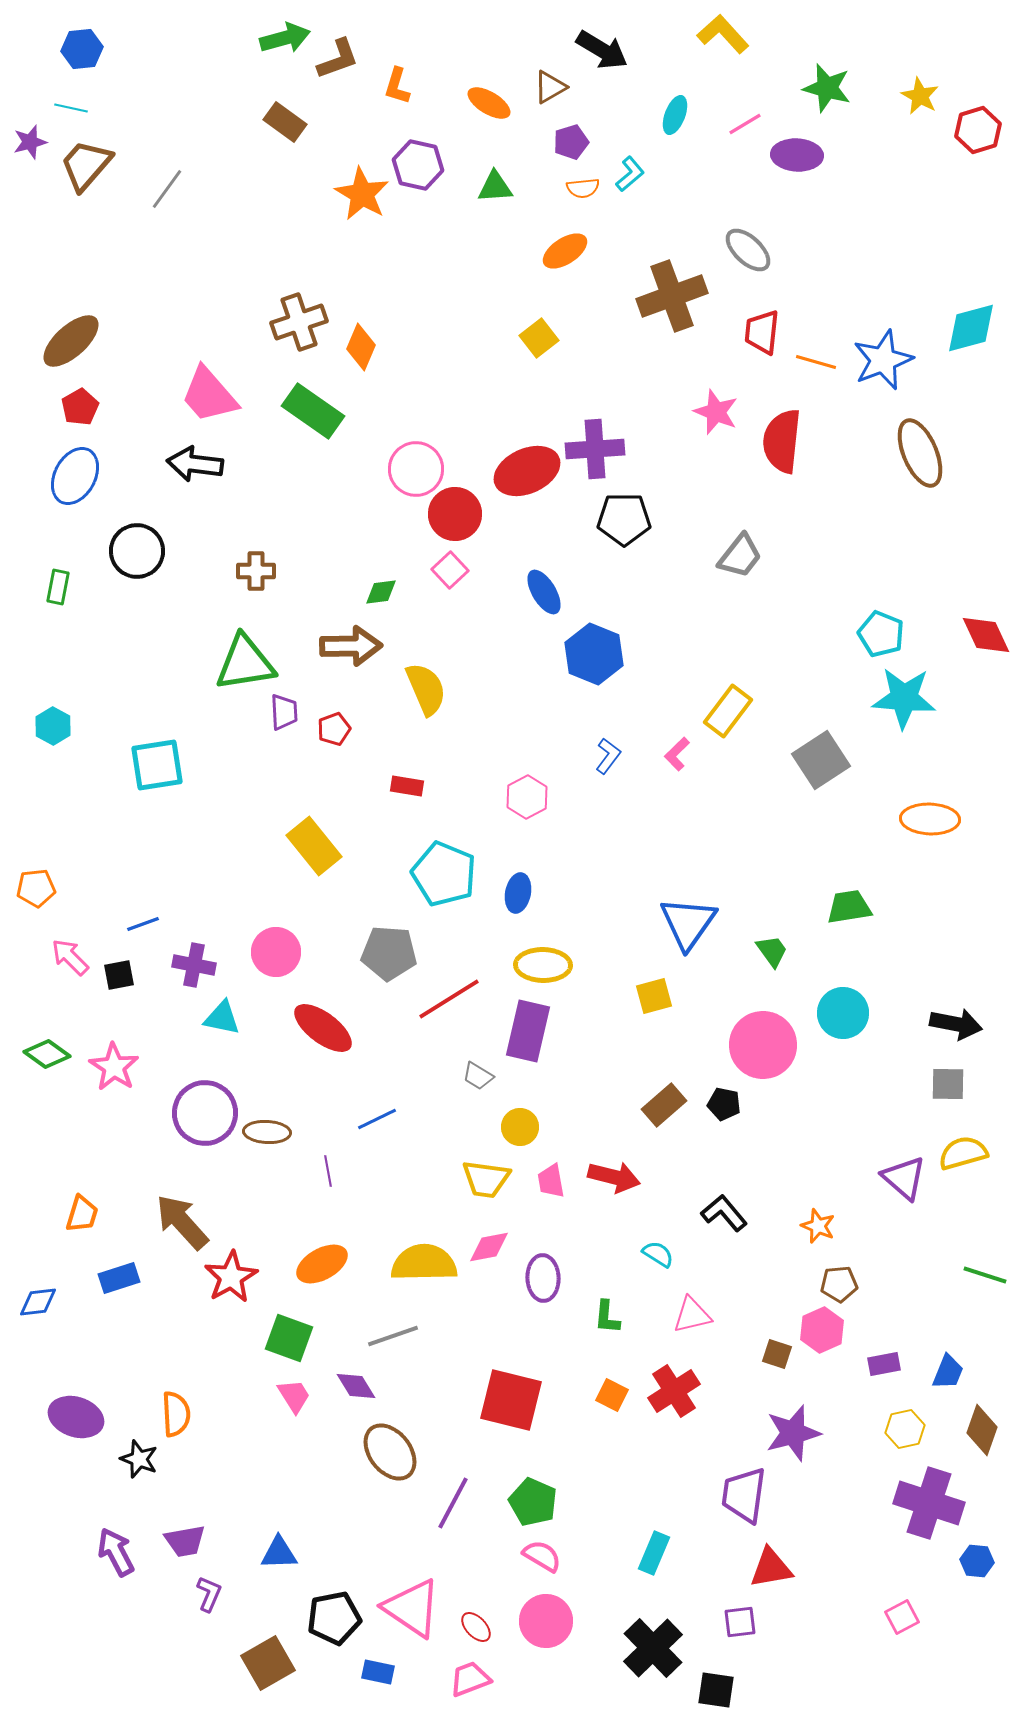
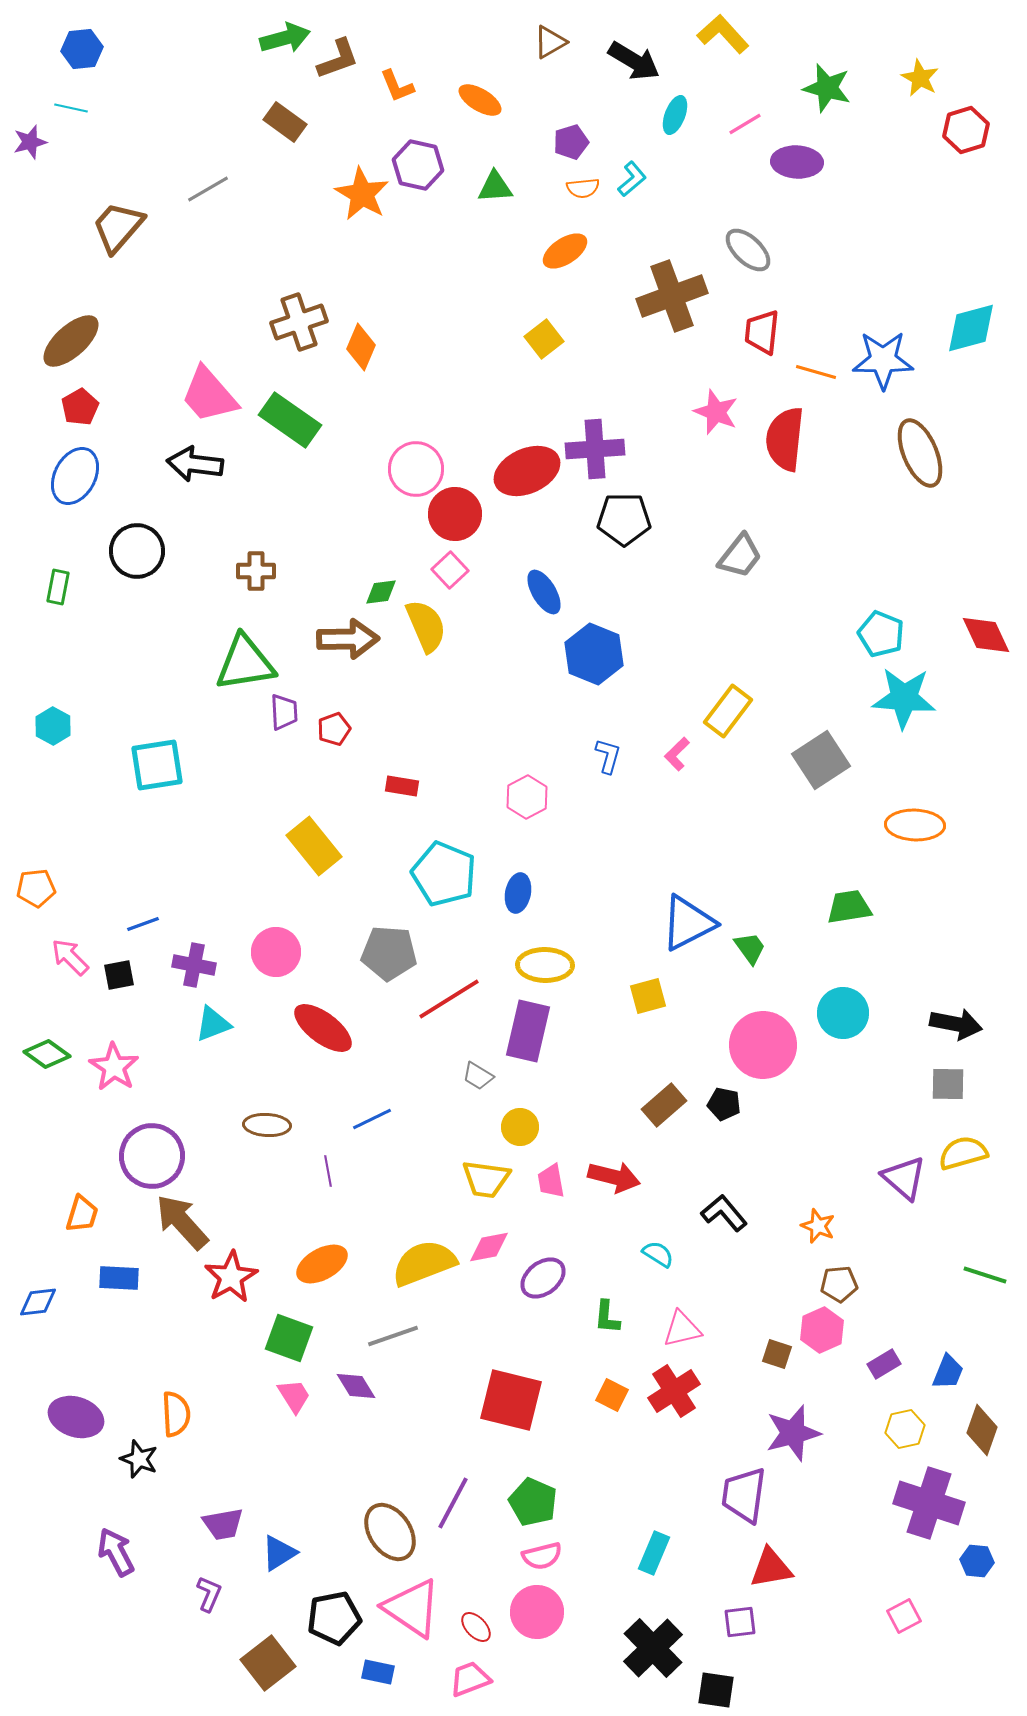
black arrow at (602, 50): moved 32 px right, 11 px down
orange L-shape at (397, 86): rotated 39 degrees counterclockwise
brown triangle at (550, 87): moved 45 px up
yellow star at (920, 96): moved 18 px up
orange ellipse at (489, 103): moved 9 px left, 3 px up
red hexagon at (978, 130): moved 12 px left
purple ellipse at (797, 155): moved 7 px down
brown trapezoid at (86, 165): moved 32 px right, 62 px down
cyan L-shape at (630, 174): moved 2 px right, 5 px down
gray line at (167, 189): moved 41 px right; rotated 24 degrees clockwise
yellow square at (539, 338): moved 5 px right, 1 px down
blue star at (883, 360): rotated 22 degrees clockwise
orange line at (816, 362): moved 10 px down
green rectangle at (313, 411): moved 23 px left, 9 px down
red semicircle at (782, 441): moved 3 px right, 2 px up
brown arrow at (351, 646): moved 3 px left, 7 px up
yellow semicircle at (426, 689): moved 63 px up
blue L-shape at (608, 756): rotated 21 degrees counterclockwise
red rectangle at (407, 786): moved 5 px left
orange ellipse at (930, 819): moved 15 px left, 6 px down
blue triangle at (688, 923): rotated 28 degrees clockwise
green trapezoid at (772, 951): moved 22 px left, 3 px up
yellow ellipse at (543, 965): moved 2 px right
yellow square at (654, 996): moved 6 px left
cyan triangle at (222, 1018): moved 9 px left, 6 px down; rotated 33 degrees counterclockwise
purple circle at (205, 1113): moved 53 px left, 43 px down
blue line at (377, 1119): moved 5 px left
brown ellipse at (267, 1132): moved 7 px up
yellow semicircle at (424, 1263): rotated 20 degrees counterclockwise
blue rectangle at (119, 1278): rotated 21 degrees clockwise
purple ellipse at (543, 1278): rotated 54 degrees clockwise
pink triangle at (692, 1315): moved 10 px left, 14 px down
purple rectangle at (884, 1364): rotated 20 degrees counterclockwise
brown ellipse at (390, 1452): moved 80 px down; rotated 4 degrees clockwise
purple trapezoid at (185, 1541): moved 38 px right, 17 px up
blue triangle at (279, 1553): rotated 30 degrees counterclockwise
pink semicircle at (542, 1556): rotated 135 degrees clockwise
pink square at (902, 1617): moved 2 px right, 1 px up
pink circle at (546, 1621): moved 9 px left, 9 px up
brown square at (268, 1663): rotated 8 degrees counterclockwise
